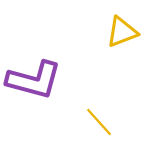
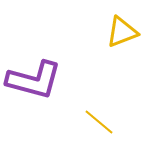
yellow line: rotated 8 degrees counterclockwise
